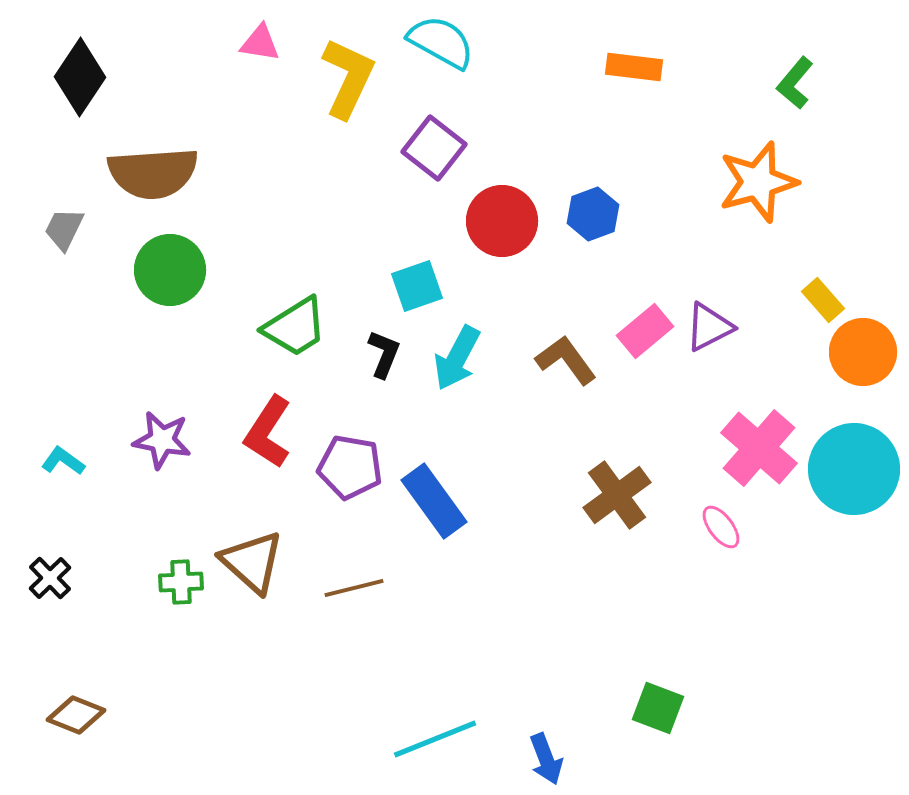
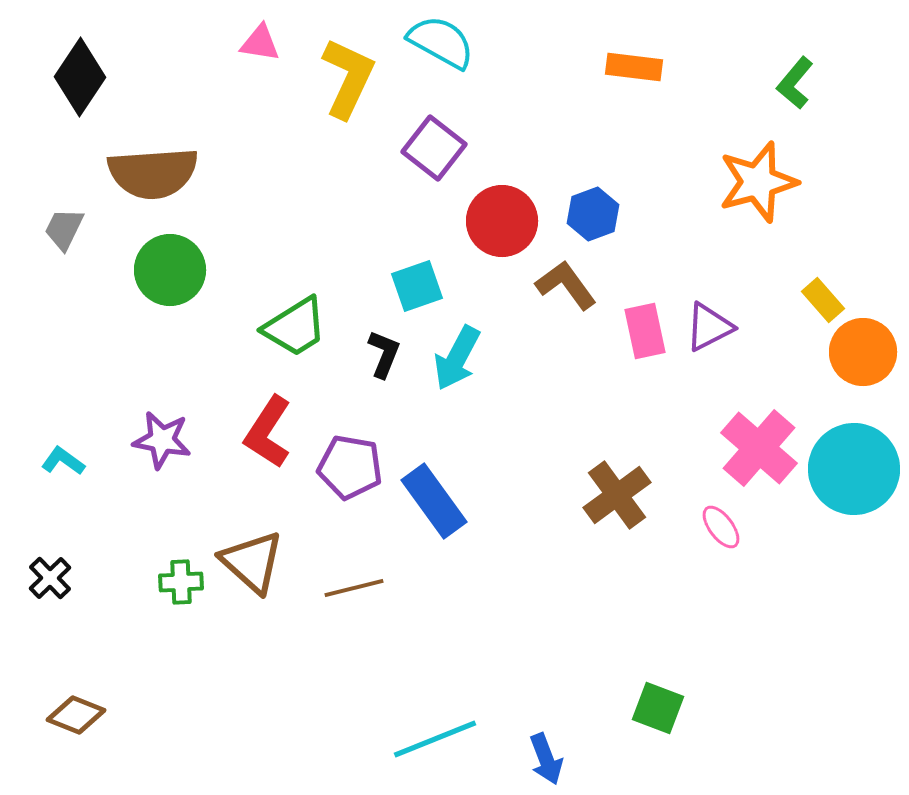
pink rectangle: rotated 62 degrees counterclockwise
brown L-shape: moved 75 px up
